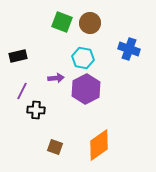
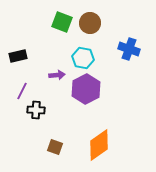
purple arrow: moved 1 px right, 3 px up
